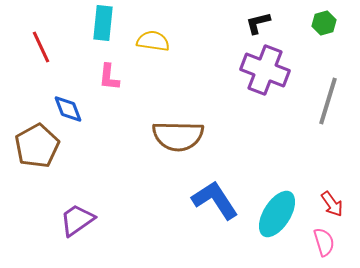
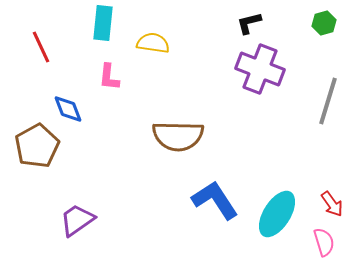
black L-shape: moved 9 px left
yellow semicircle: moved 2 px down
purple cross: moved 5 px left, 1 px up
